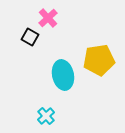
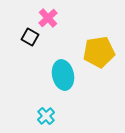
yellow pentagon: moved 8 px up
